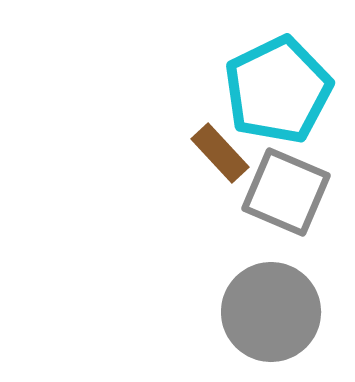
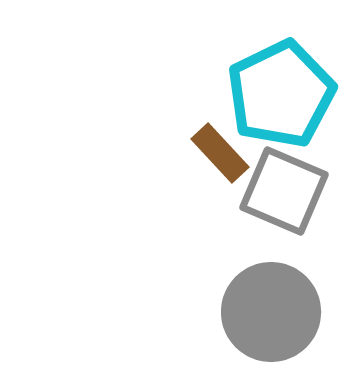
cyan pentagon: moved 3 px right, 4 px down
gray square: moved 2 px left, 1 px up
